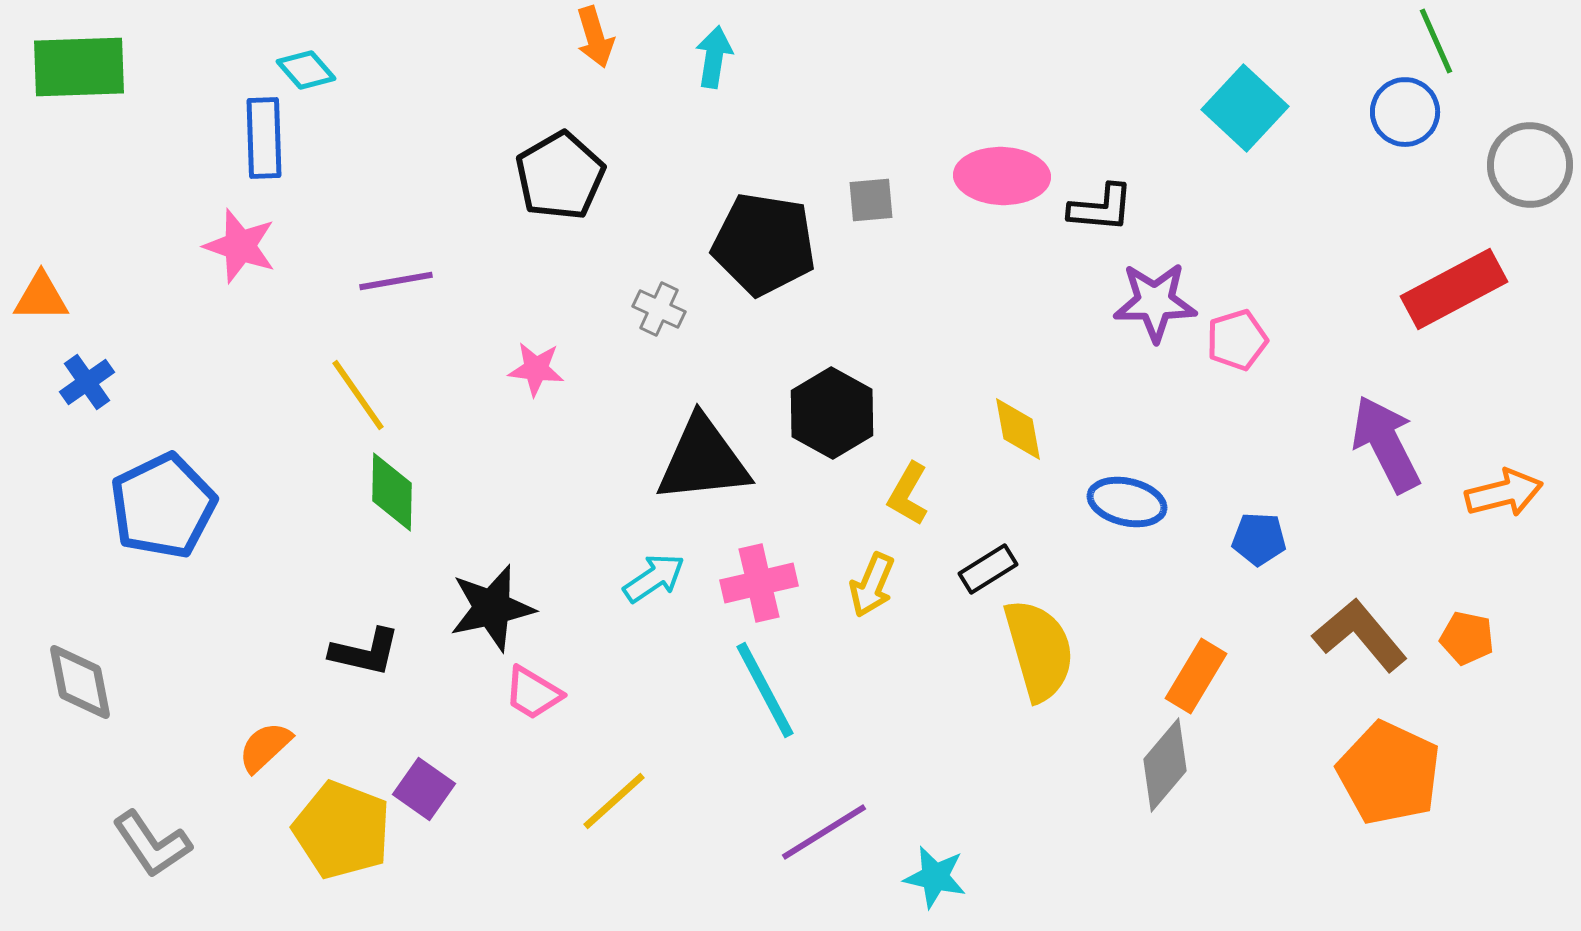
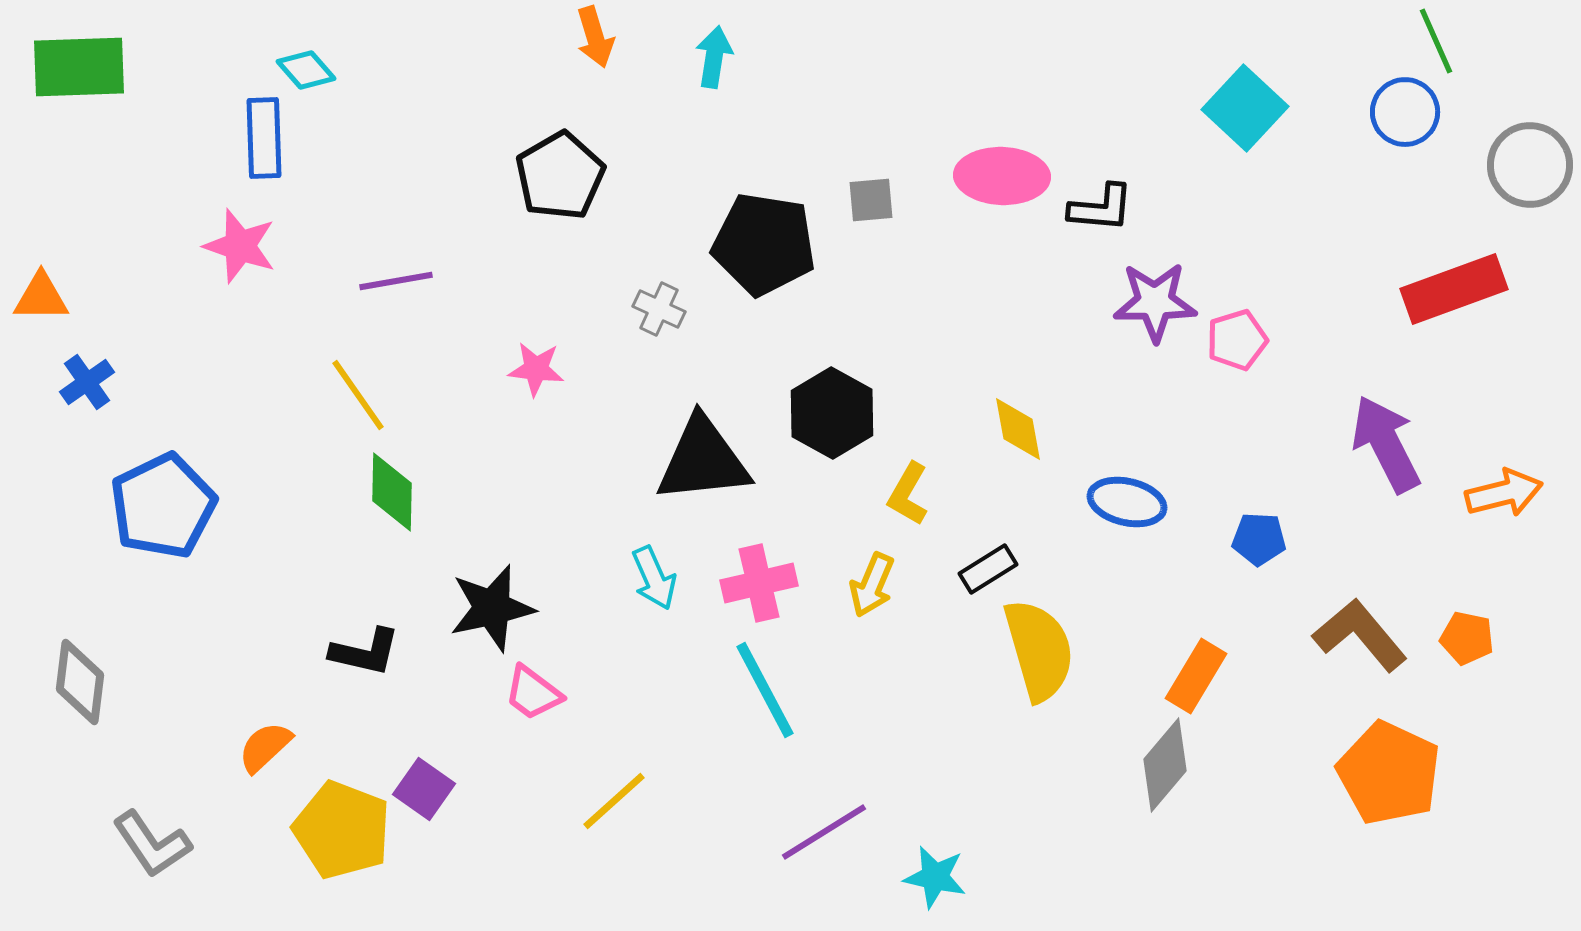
red rectangle at (1454, 289): rotated 8 degrees clockwise
cyan arrow at (654, 578): rotated 100 degrees clockwise
gray diamond at (80, 682): rotated 18 degrees clockwise
pink trapezoid at (533, 693): rotated 6 degrees clockwise
